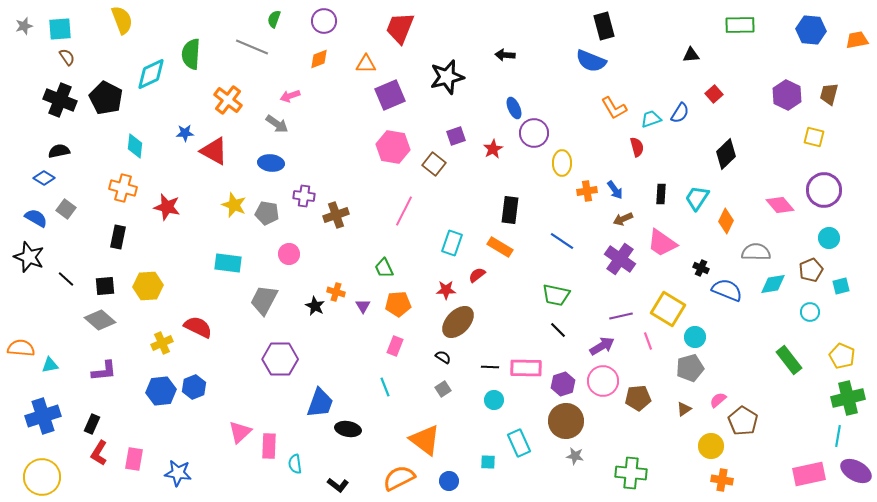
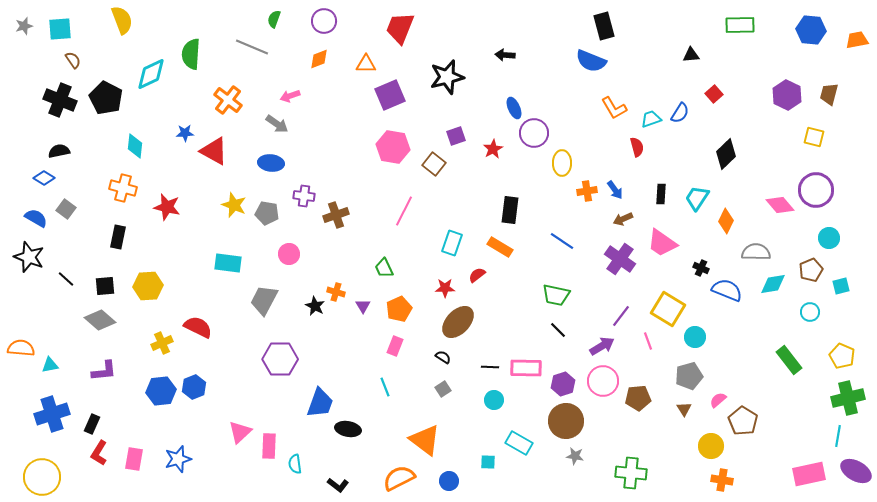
brown semicircle at (67, 57): moved 6 px right, 3 px down
purple circle at (824, 190): moved 8 px left
red star at (446, 290): moved 1 px left, 2 px up
orange pentagon at (398, 304): moved 1 px right, 5 px down; rotated 20 degrees counterclockwise
purple line at (621, 316): rotated 40 degrees counterclockwise
gray pentagon at (690, 368): moved 1 px left, 8 px down
brown triangle at (684, 409): rotated 28 degrees counterclockwise
blue cross at (43, 416): moved 9 px right, 2 px up
cyan rectangle at (519, 443): rotated 36 degrees counterclockwise
blue star at (178, 473): moved 14 px up; rotated 24 degrees counterclockwise
